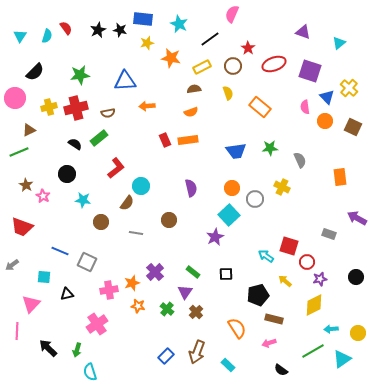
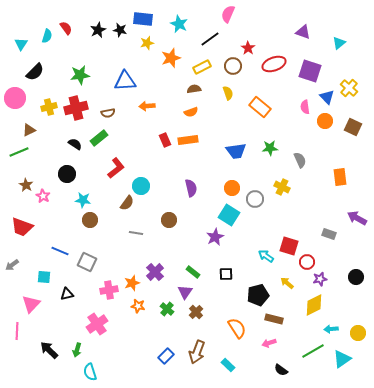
pink semicircle at (232, 14): moved 4 px left
cyan triangle at (20, 36): moved 1 px right, 8 px down
orange star at (171, 58): rotated 30 degrees counterclockwise
cyan square at (229, 215): rotated 15 degrees counterclockwise
brown circle at (101, 222): moved 11 px left, 2 px up
yellow arrow at (285, 281): moved 2 px right, 2 px down
black arrow at (48, 348): moved 1 px right, 2 px down
